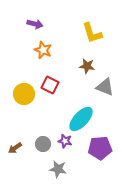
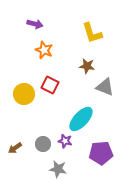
orange star: moved 1 px right
purple pentagon: moved 1 px right, 5 px down
